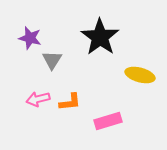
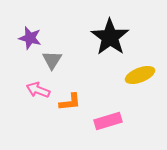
black star: moved 10 px right
yellow ellipse: rotated 36 degrees counterclockwise
pink arrow: moved 9 px up; rotated 35 degrees clockwise
